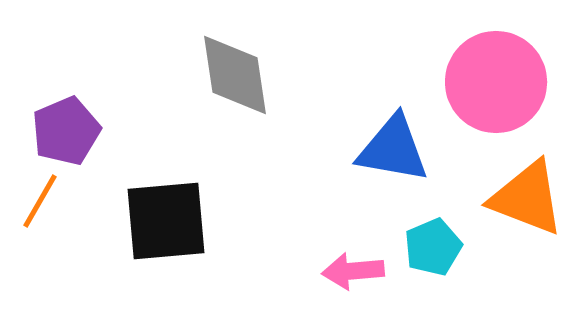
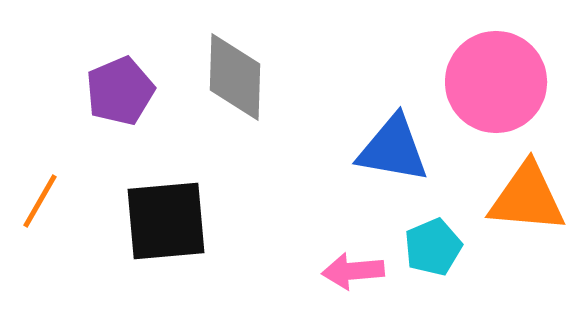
gray diamond: moved 2 px down; rotated 10 degrees clockwise
purple pentagon: moved 54 px right, 40 px up
orange triangle: rotated 16 degrees counterclockwise
